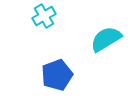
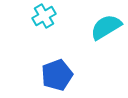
cyan semicircle: moved 12 px up
